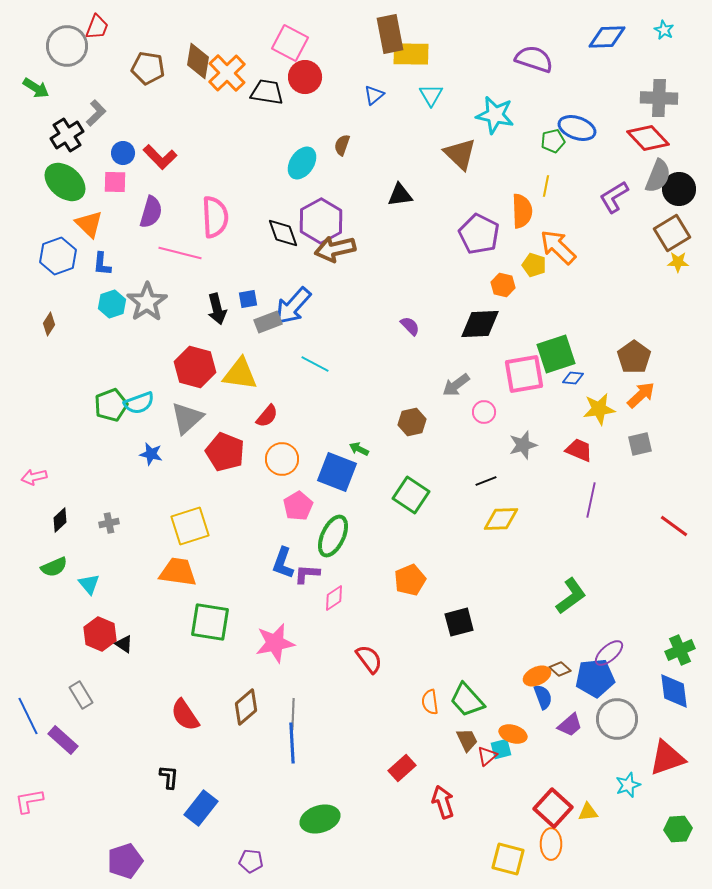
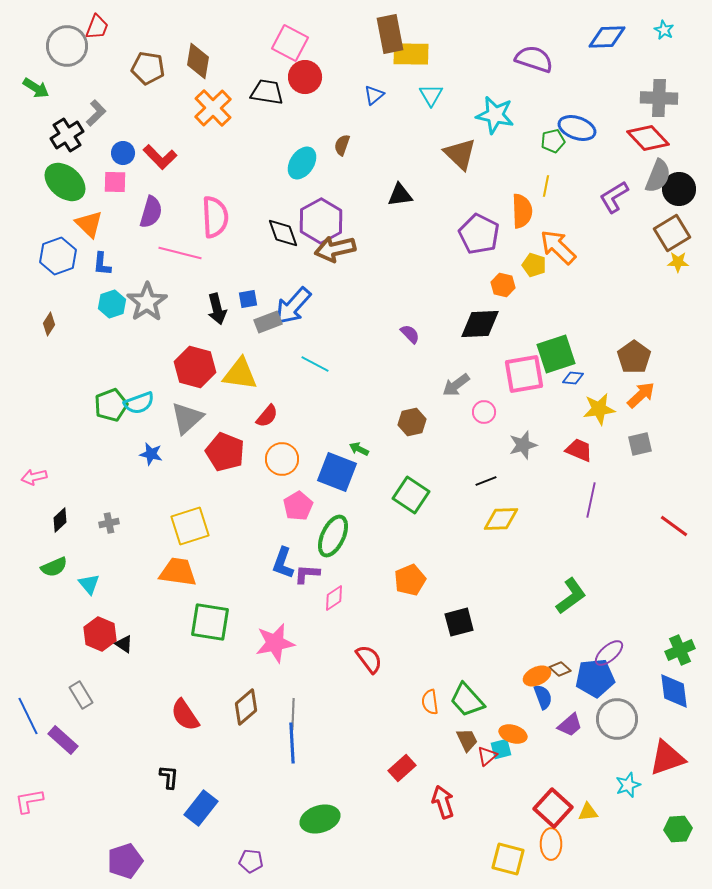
orange cross at (227, 73): moved 14 px left, 35 px down
purple semicircle at (410, 326): moved 8 px down
